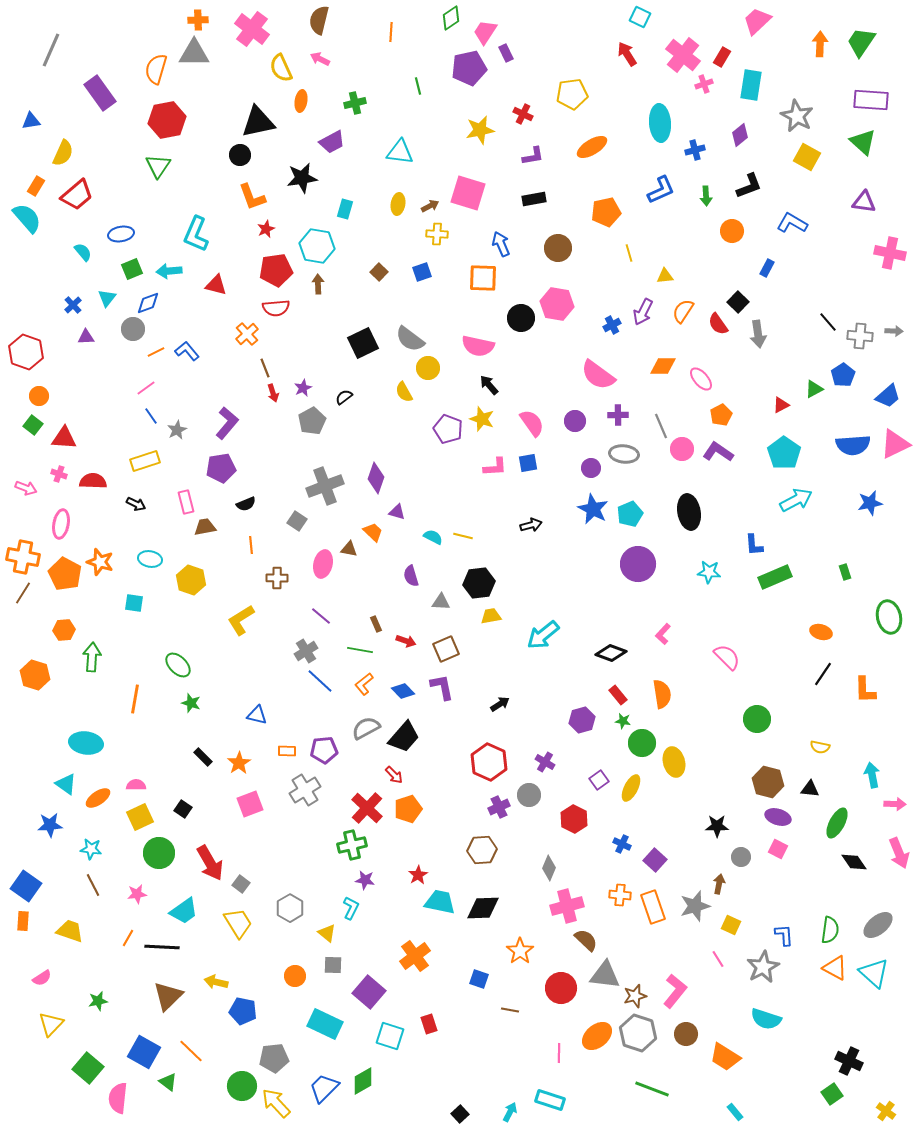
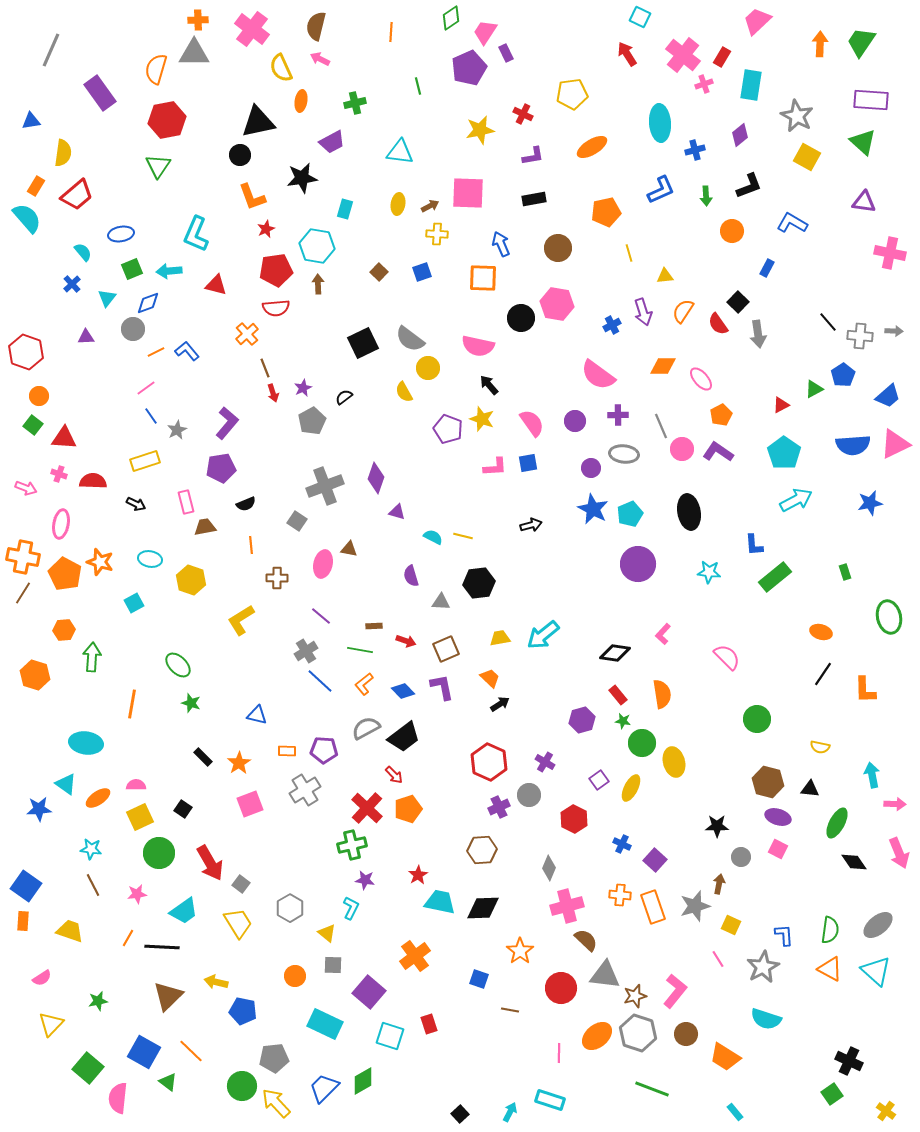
brown semicircle at (319, 20): moved 3 px left, 6 px down
purple pentagon at (469, 68): rotated 12 degrees counterclockwise
yellow semicircle at (63, 153): rotated 16 degrees counterclockwise
pink square at (468, 193): rotated 15 degrees counterclockwise
blue cross at (73, 305): moved 1 px left, 21 px up
purple arrow at (643, 312): rotated 44 degrees counterclockwise
orange trapezoid at (373, 532): moved 117 px right, 146 px down
green rectangle at (775, 577): rotated 16 degrees counterclockwise
cyan square at (134, 603): rotated 36 degrees counterclockwise
yellow trapezoid at (491, 616): moved 9 px right, 22 px down
brown rectangle at (376, 624): moved 2 px left, 2 px down; rotated 70 degrees counterclockwise
black diamond at (611, 653): moved 4 px right; rotated 12 degrees counterclockwise
orange line at (135, 699): moved 3 px left, 5 px down
black trapezoid at (404, 737): rotated 12 degrees clockwise
purple pentagon at (324, 750): rotated 8 degrees clockwise
blue star at (50, 825): moved 11 px left, 16 px up
orange triangle at (835, 968): moved 5 px left, 1 px down
cyan triangle at (874, 973): moved 2 px right, 2 px up
